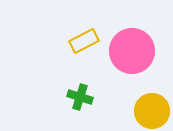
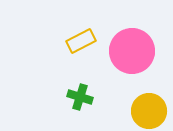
yellow rectangle: moved 3 px left
yellow circle: moved 3 px left
